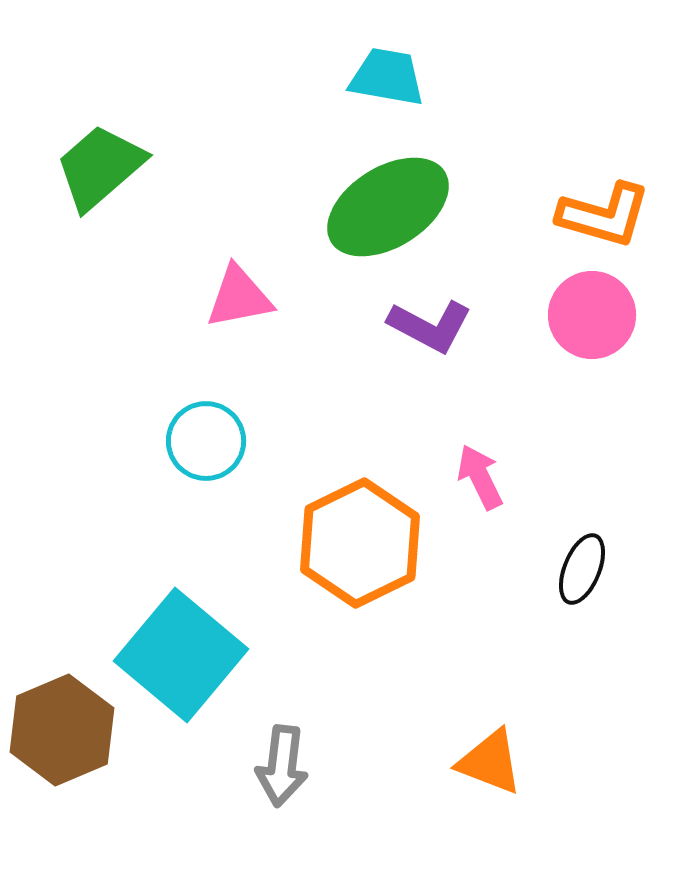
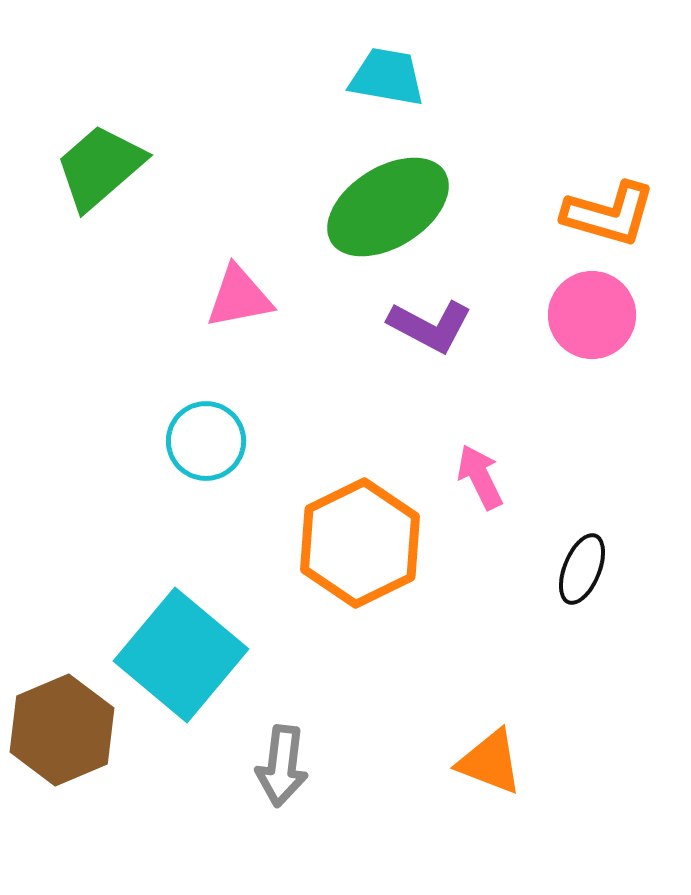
orange L-shape: moved 5 px right, 1 px up
